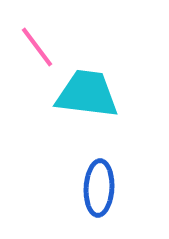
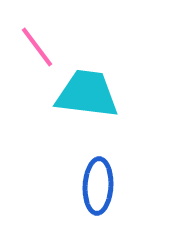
blue ellipse: moved 1 px left, 2 px up
